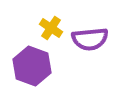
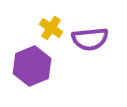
purple hexagon: rotated 18 degrees clockwise
